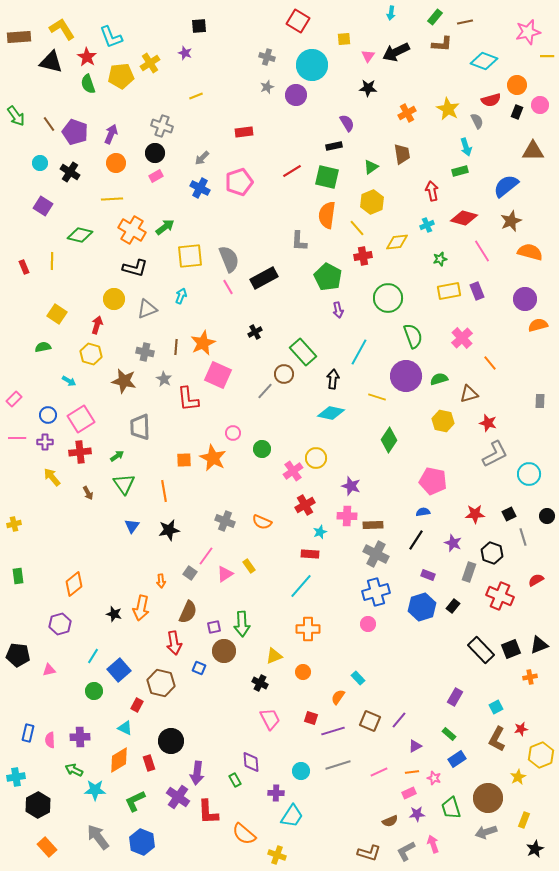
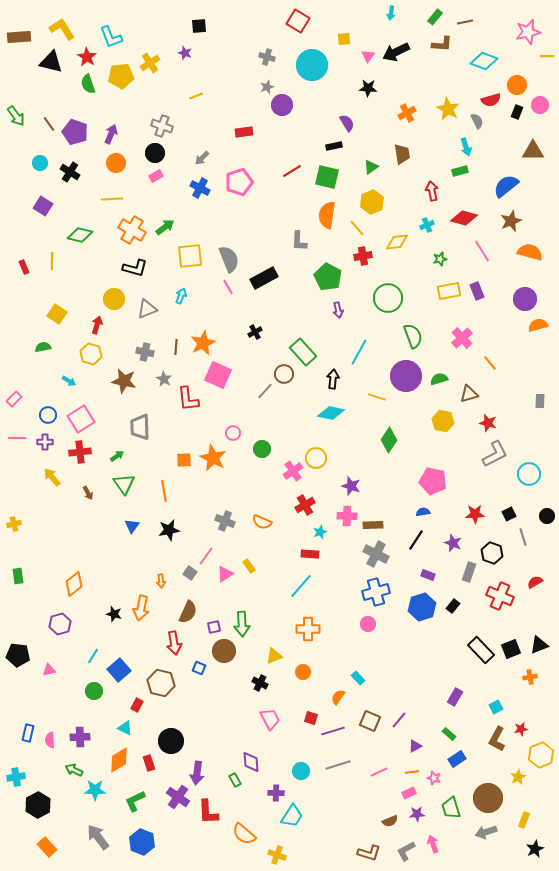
purple circle at (296, 95): moved 14 px left, 10 px down
red semicircle at (536, 580): moved 1 px left, 2 px down
